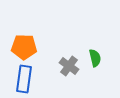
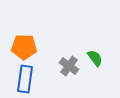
green semicircle: rotated 24 degrees counterclockwise
blue rectangle: moved 1 px right
